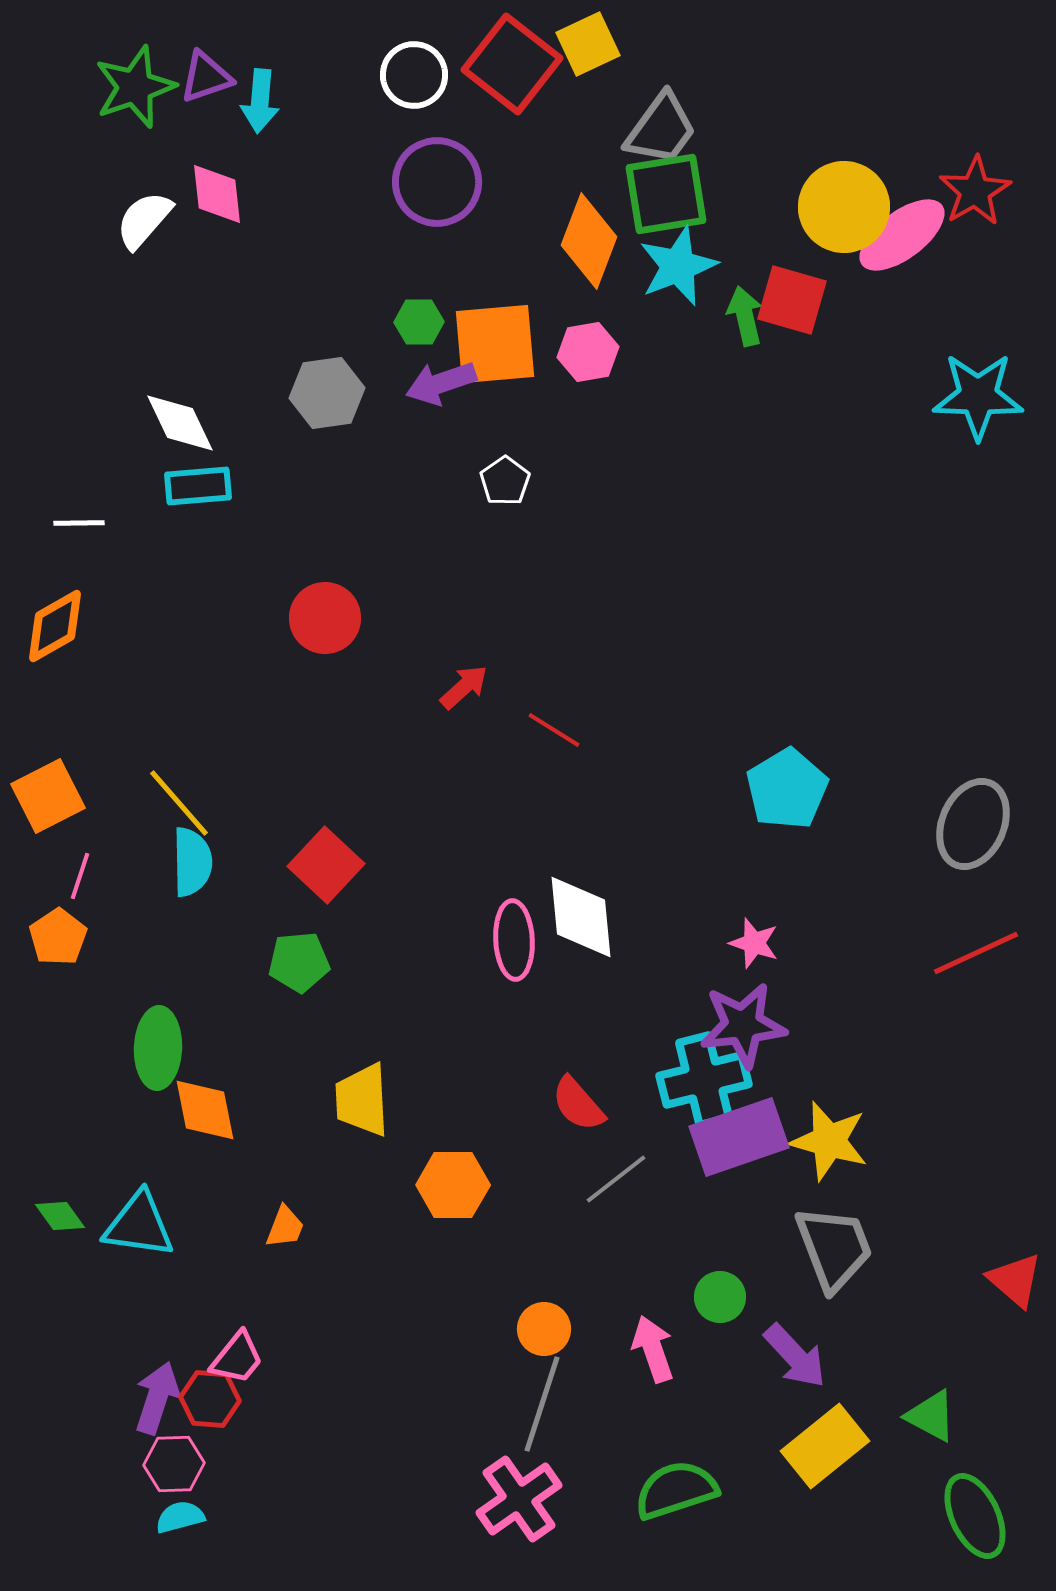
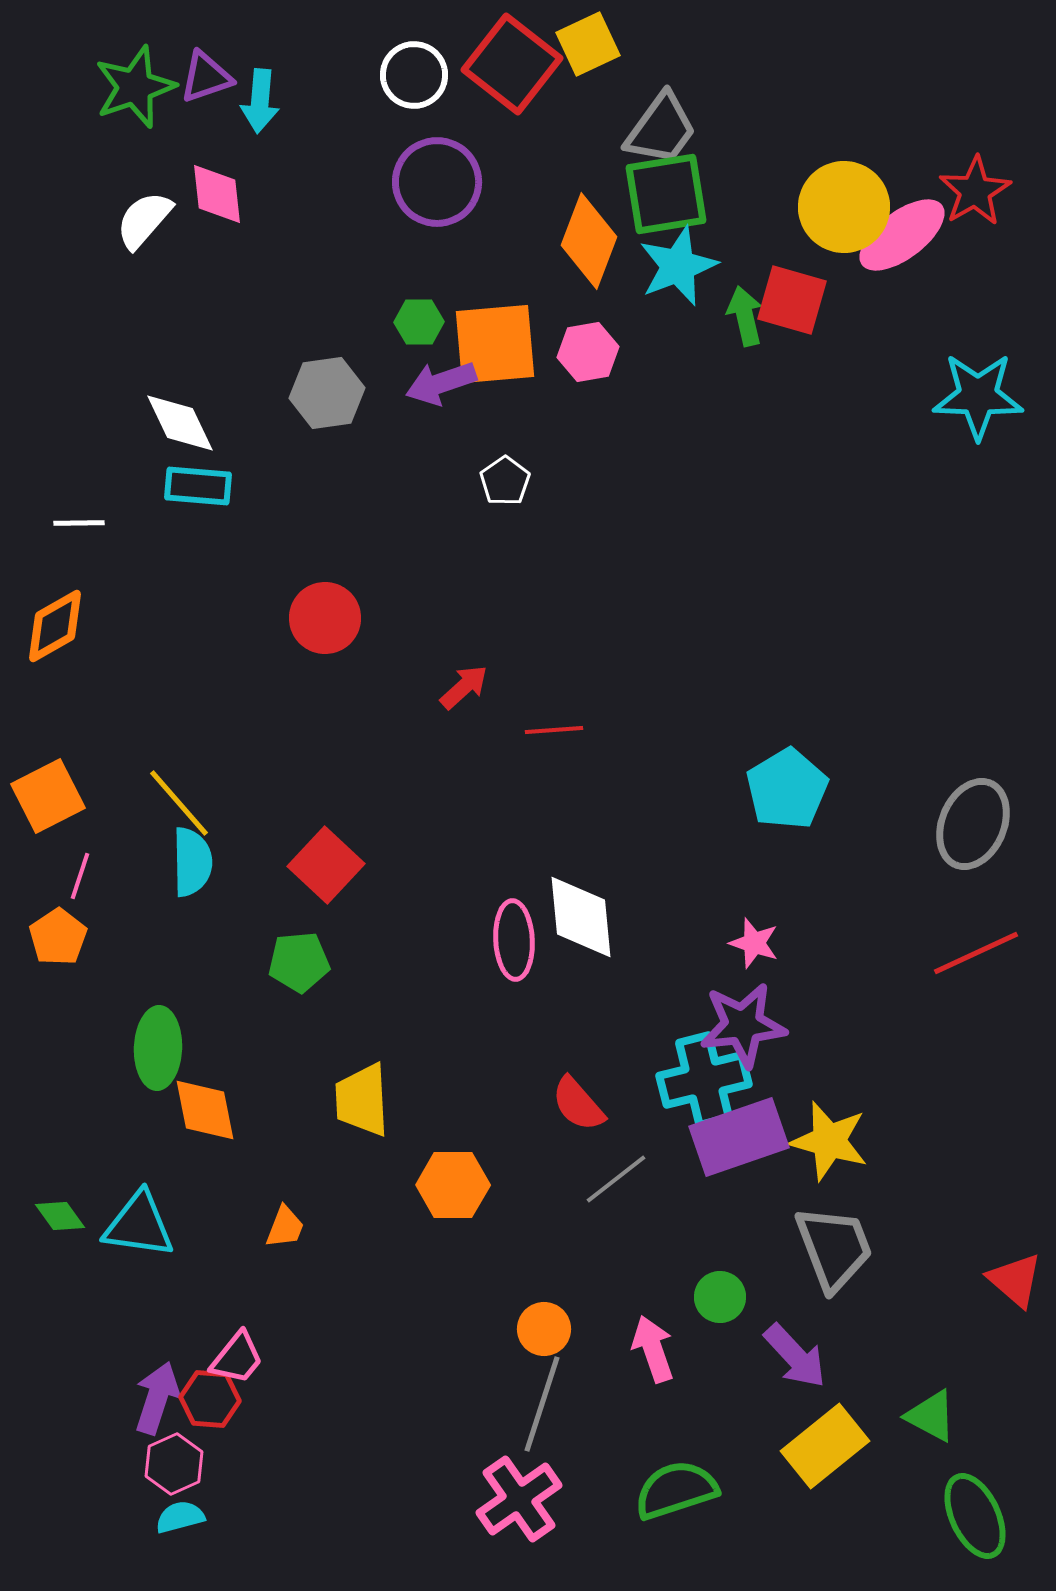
cyan rectangle at (198, 486): rotated 10 degrees clockwise
red line at (554, 730): rotated 36 degrees counterclockwise
pink hexagon at (174, 1464): rotated 22 degrees counterclockwise
